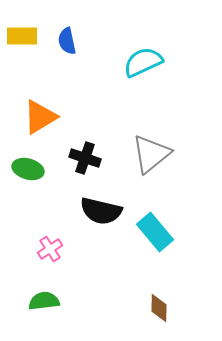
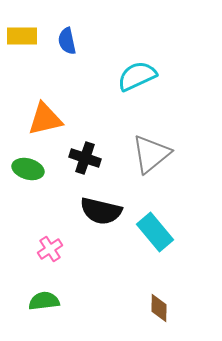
cyan semicircle: moved 6 px left, 14 px down
orange triangle: moved 5 px right, 2 px down; rotated 18 degrees clockwise
